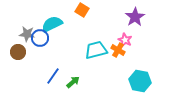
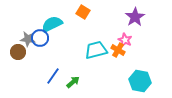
orange square: moved 1 px right, 2 px down
gray star: moved 1 px right, 5 px down
